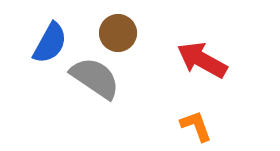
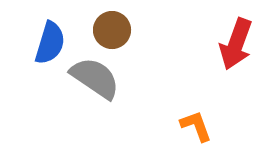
brown circle: moved 6 px left, 3 px up
blue semicircle: rotated 12 degrees counterclockwise
red arrow: moved 34 px right, 16 px up; rotated 99 degrees counterclockwise
